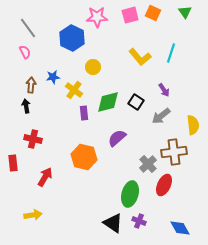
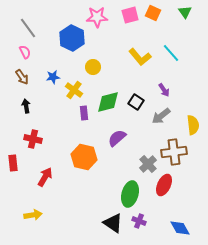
cyan line: rotated 60 degrees counterclockwise
brown arrow: moved 9 px left, 8 px up; rotated 140 degrees clockwise
